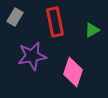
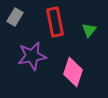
green triangle: moved 3 px left; rotated 21 degrees counterclockwise
